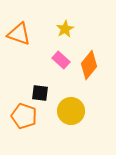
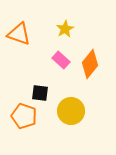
orange diamond: moved 1 px right, 1 px up
